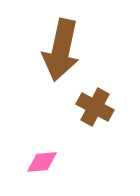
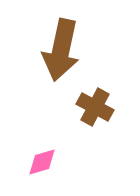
pink diamond: rotated 12 degrees counterclockwise
